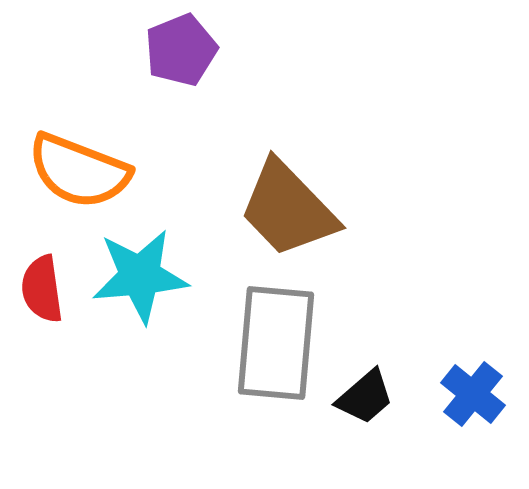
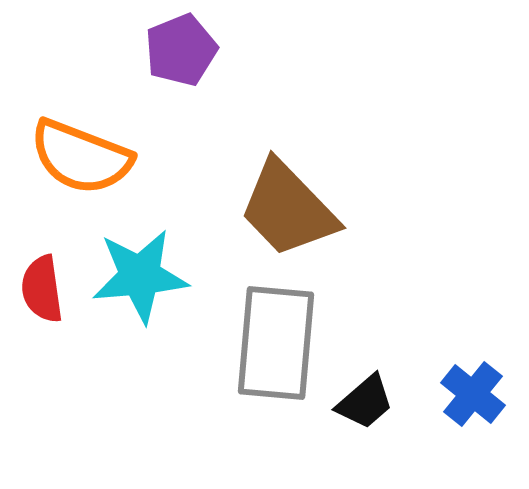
orange semicircle: moved 2 px right, 14 px up
black trapezoid: moved 5 px down
